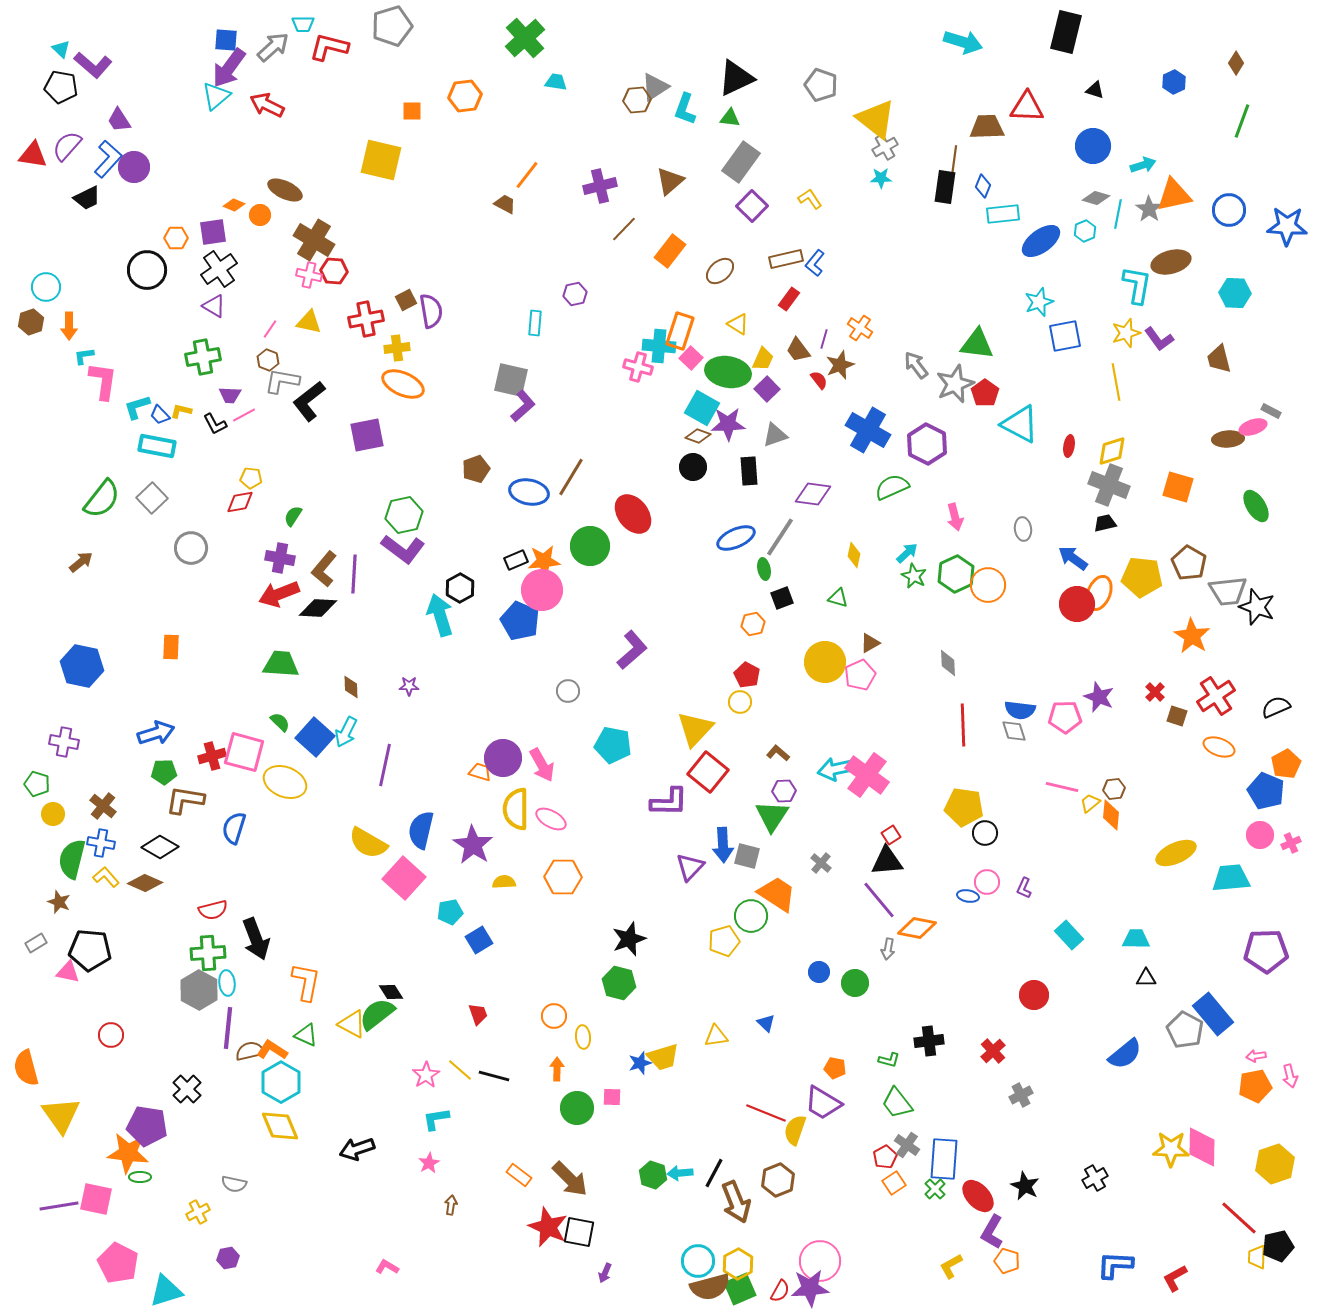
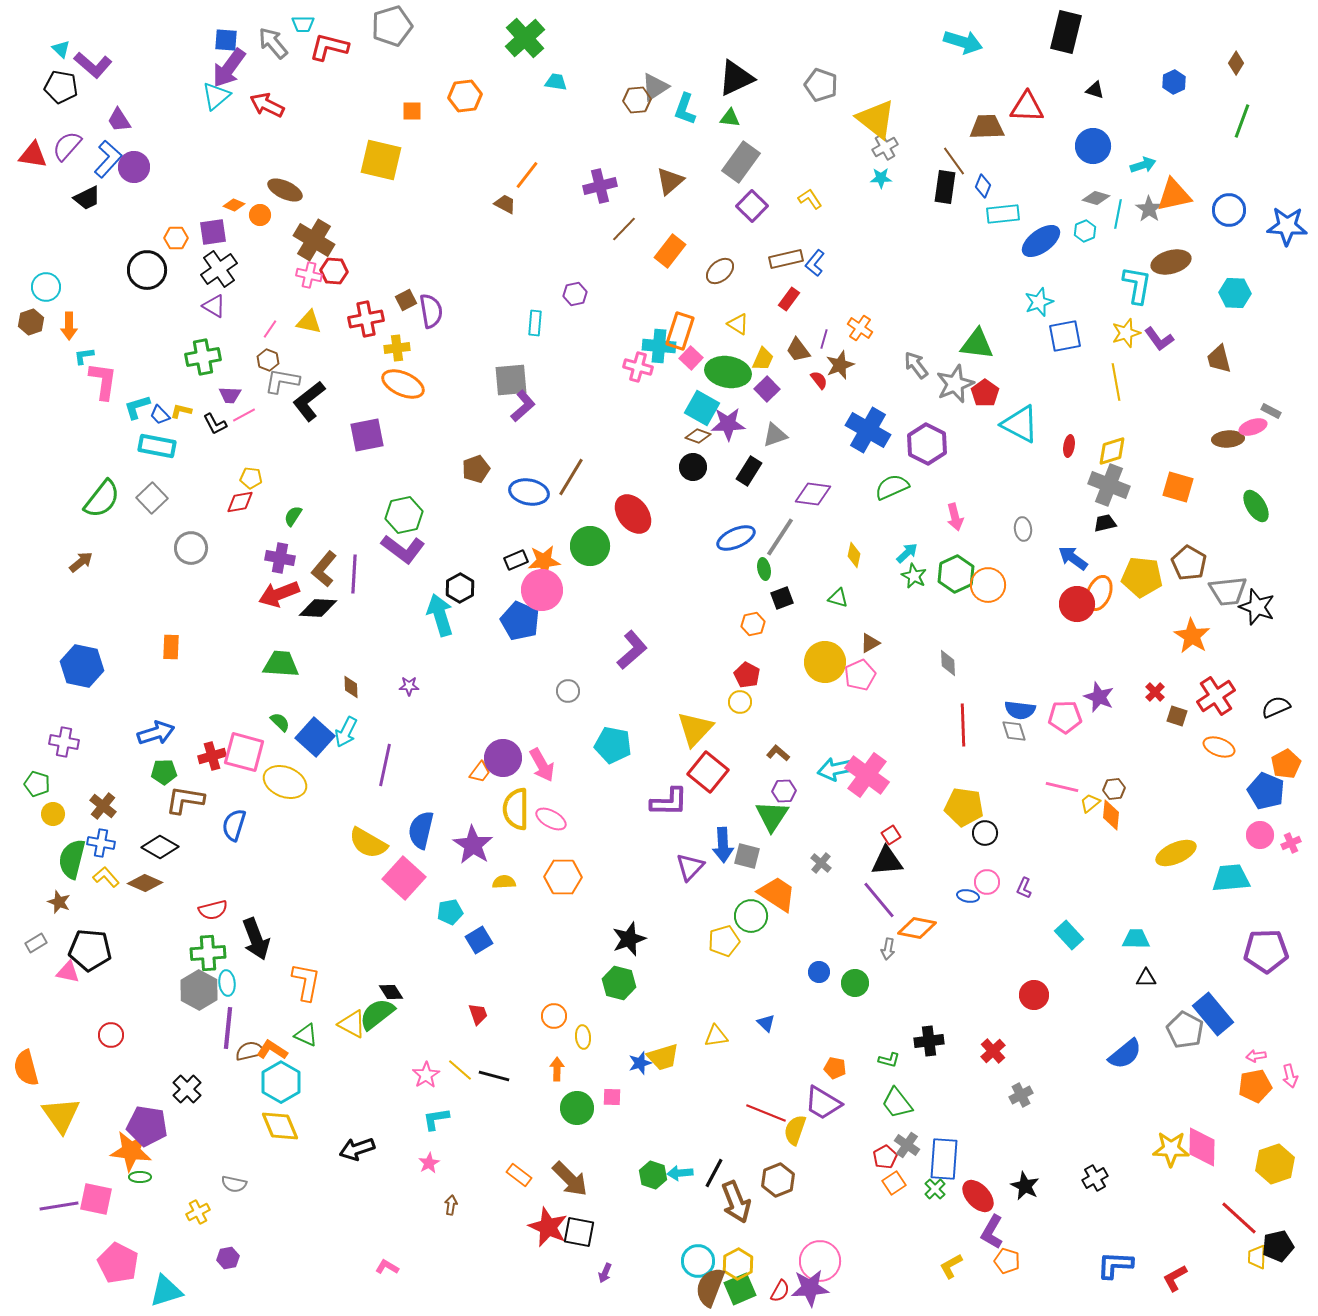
gray arrow at (273, 47): moved 4 px up; rotated 88 degrees counterclockwise
brown line at (954, 161): rotated 44 degrees counterclockwise
gray square at (511, 380): rotated 18 degrees counterclockwise
black rectangle at (749, 471): rotated 36 degrees clockwise
orange trapezoid at (480, 772): rotated 110 degrees clockwise
blue semicircle at (234, 828): moved 3 px up
orange star at (128, 1153): moved 3 px right, 2 px up
brown semicircle at (710, 1287): rotated 126 degrees clockwise
